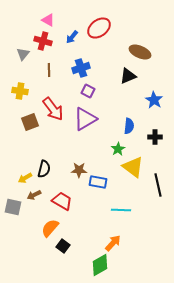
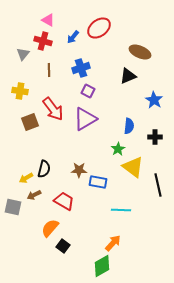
blue arrow: moved 1 px right
yellow arrow: moved 1 px right
red trapezoid: moved 2 px right
green diamond: moved 2 px right, 1 px down
